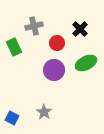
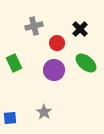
green rectangle: moved 16 px down
green ellipse: rotated 65 degrees clockwise
blue square: moved 2 px left; rotated 32 degrees counterclockwise
